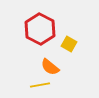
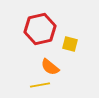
red hexagon: rotated 20 degrees clockwise
yellow square: moved 1 px right; rotated 14 degrees counterclockwise
